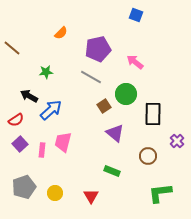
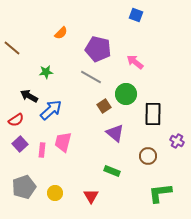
purple pentagon: rotated 25 degrees clockwise
purple cross: rotated 16 degrees counterclockwise
